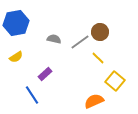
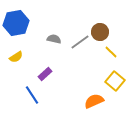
yellow line: moved 13 px right, 6 px up
